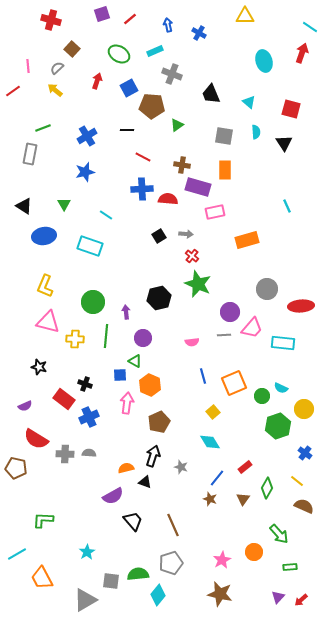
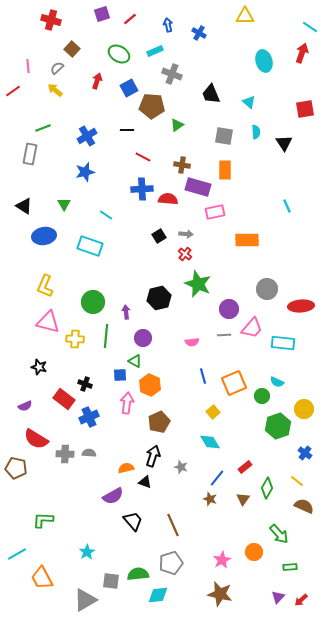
red square at (291, 109): moved 14 px right; rotated 24 degrees counterclockwise
orange rectangle at (247, 240): rotated 15 degrees clockwise
red cross at (192, 256): moved 7 px left, 2 px up
purple circle at (230, 312): moved 1 px left, 3 px up
cyan semicircle at (281, 388): moved 4 px left, 6 px up
cyan diamond at (158, 595): rotated 45 degrees clockwise
